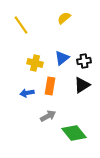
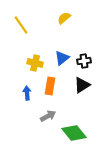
blue arrow: rotated 96 degrees clockwise
